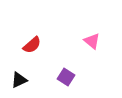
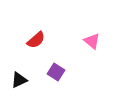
red semicircle: moved 4 px right, 5 px up
purple square: moved 10 px left, 5 px up
